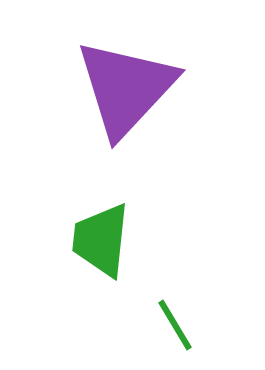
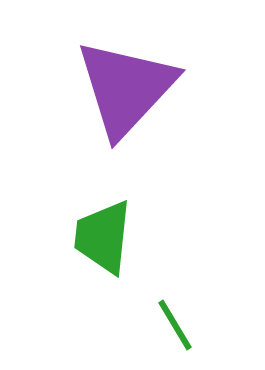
green trapezoid: moved 2 px right, 3 px up
